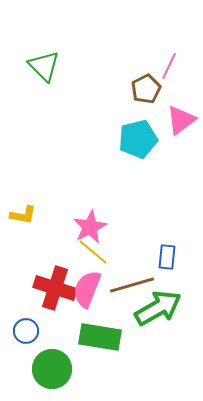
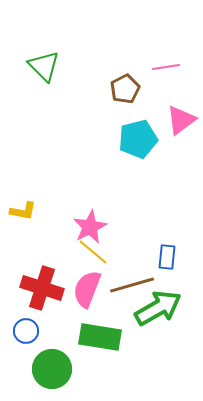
pink line: moved 3 px left, 1 px down; rotated 56 degrees clockwise
brown pentagon: moved 21 px left
yellow L-shape: moved 4 px up
red cross: moved 13 px left
